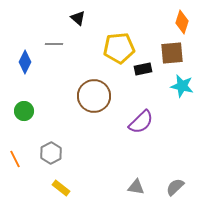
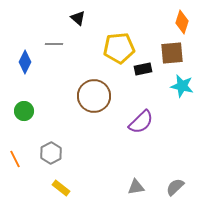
gray triangle: rotated 18 degrees counterclockwise
